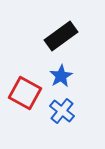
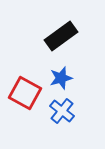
blue star: moved 2 px down; rotated 15 degrees clockwise
